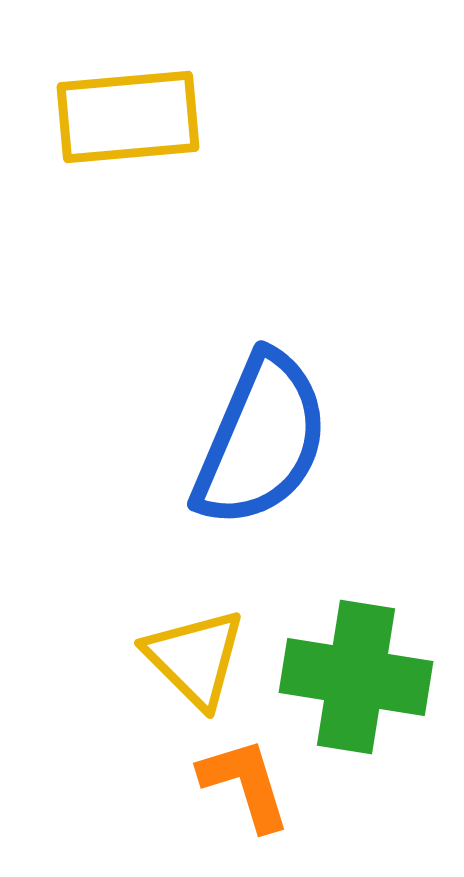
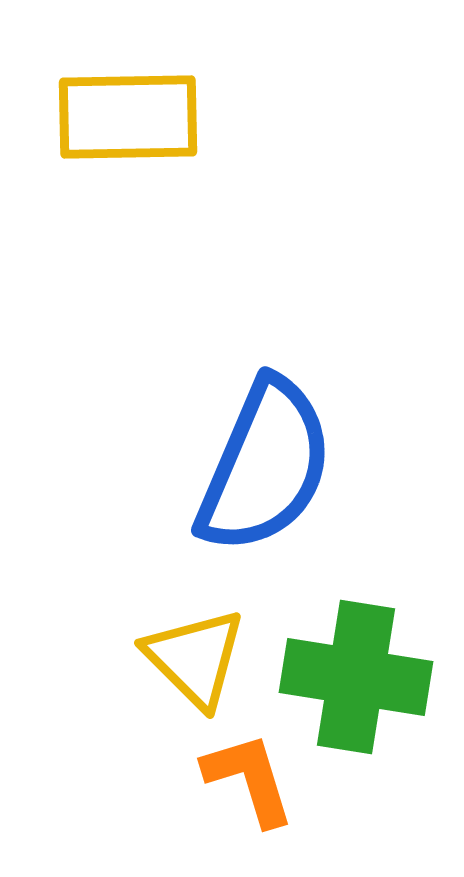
yellow rectangle: rotated 4 degrees clockwise
blue semicircle: moved 4 px right, 26 px down
orange L-shape: moved 4 px right, 5 px up
